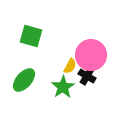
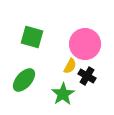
green square: moved 1 px right, 1 px down
pink circle: moved 6 px left, 11 px up
green star: moved 7 px down
